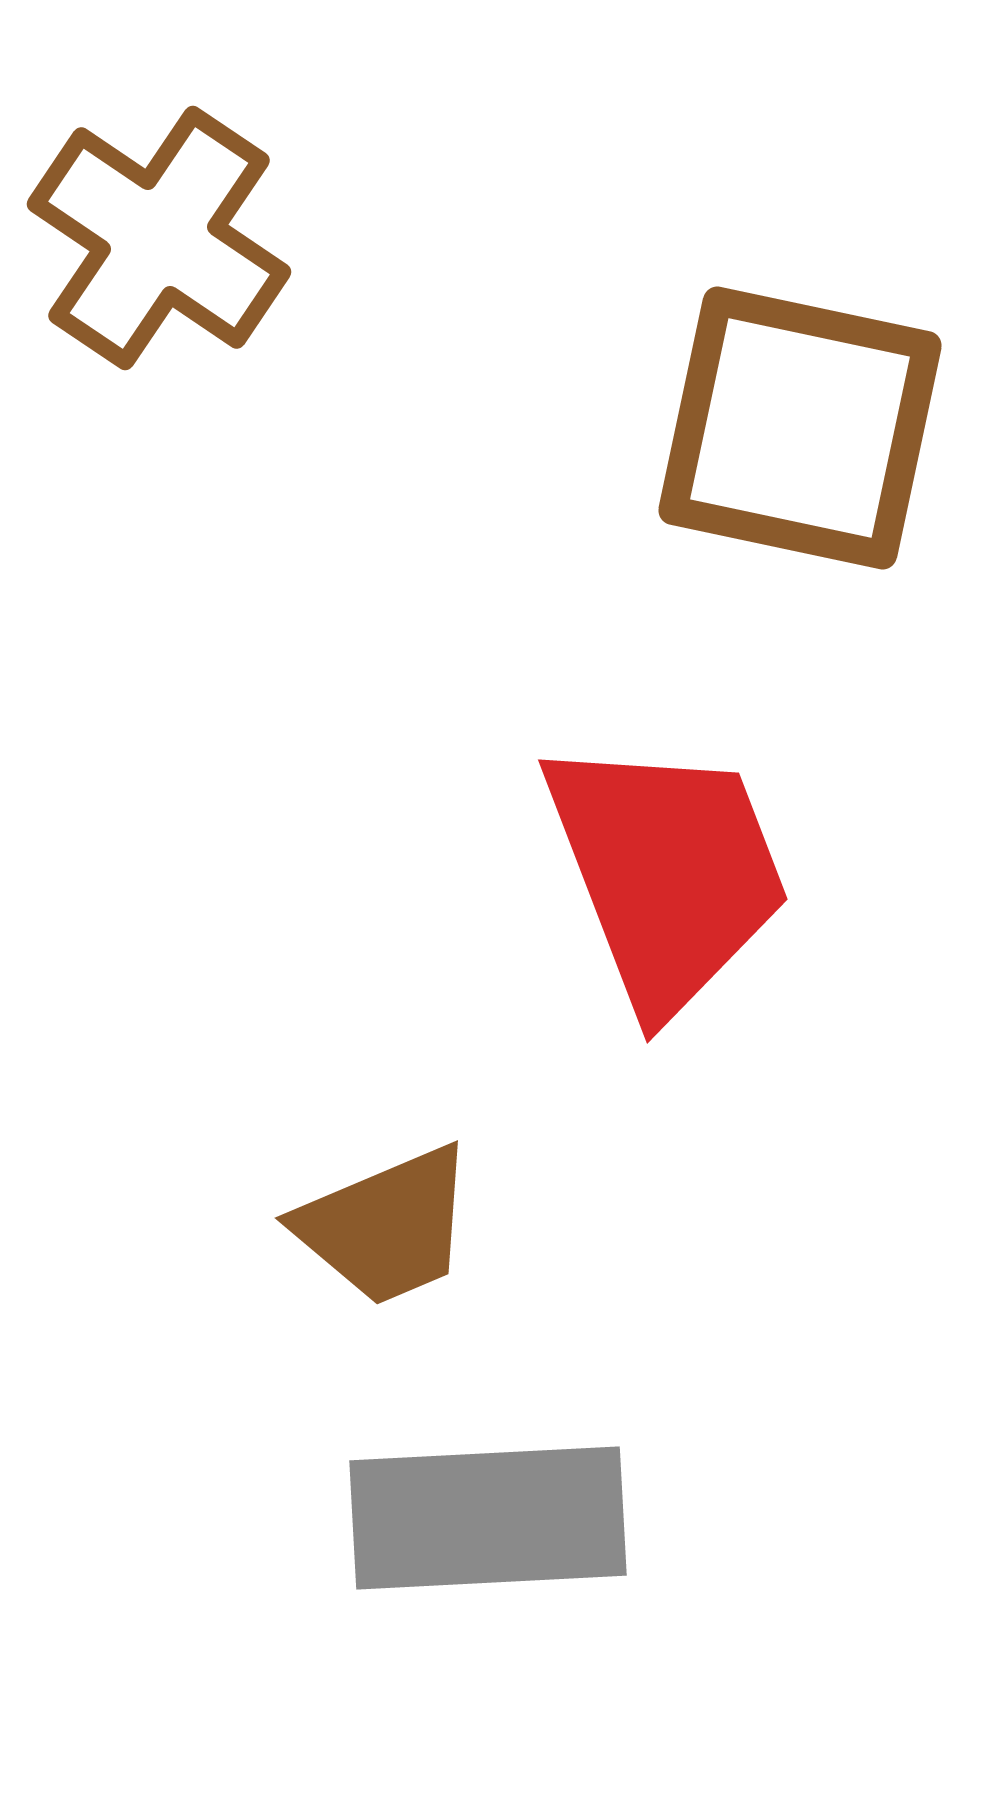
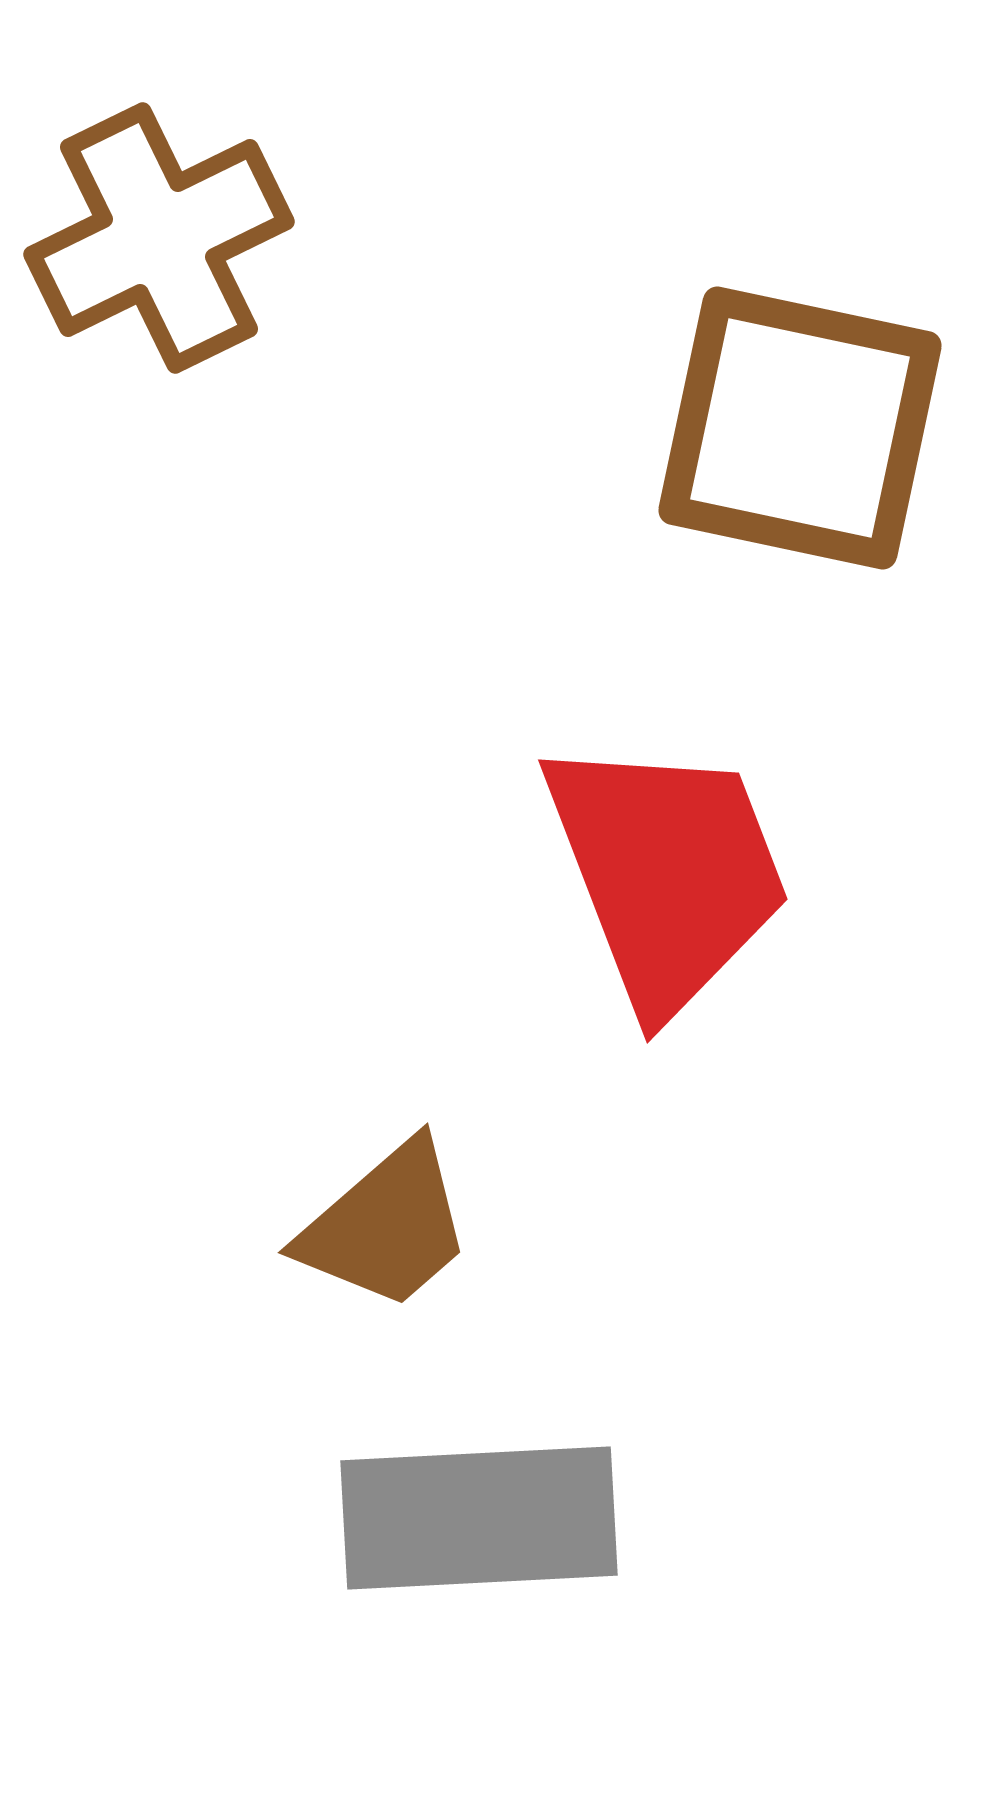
brown cross: rotated 30 degrees clockwise
brown trapezoid: rotated 18 degrees counterclockwise
gray rectangle: moved 9 px left
